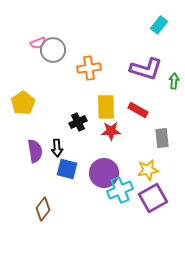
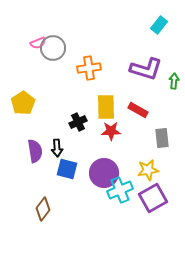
gray circle: moved 2 px up
